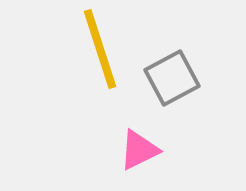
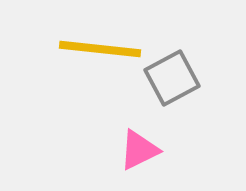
yellow line: rotated 66 degrees counterclockwise
